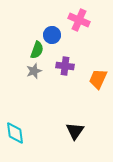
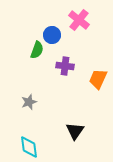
pink cross: rotated 15 degrees clockwise
gray star: moved 5 px left, 31 px down
cyan diamond: moved 14 px right, 14 px down
